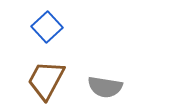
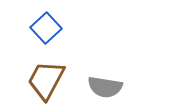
blue square: moved 1 px left, 1 px down
